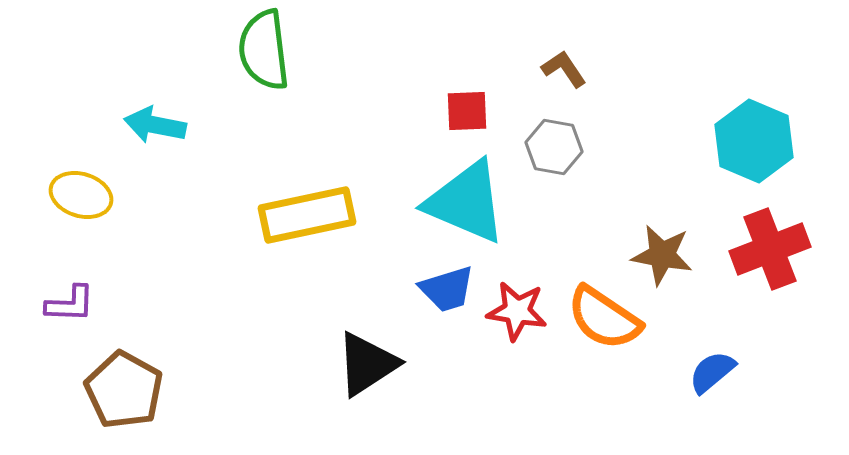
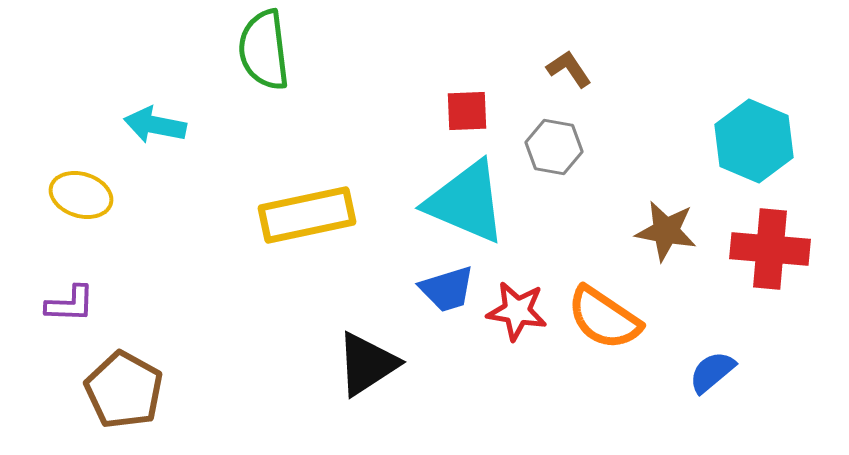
brown L-shape: moved 5 px right
red cross: rotated 26 degrees clockwise
brown star: moved 4 px right, 24 px up
